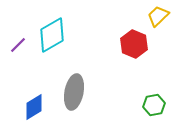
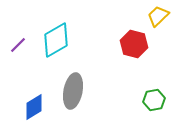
cyan diamond: moved 4 px right, 5 px down
red hexagon: rotated 8 degrees counterclockwise
gray ellipse: moved 1 px left, 1 px up
green hexagon: moved 5 px up
